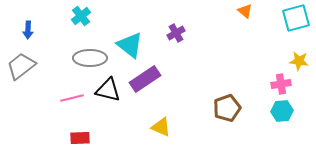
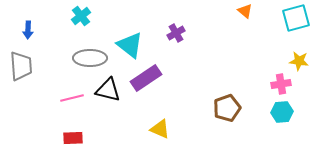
gray trapezoid: rotated 124 degrees clockwise
purple rectangle: moved 1 px right, 1 px up
cyan hexagon: moved 1 px down
yellow triangle: moved 1 px left, 2 px down
red rectangle: moved 7 px left
